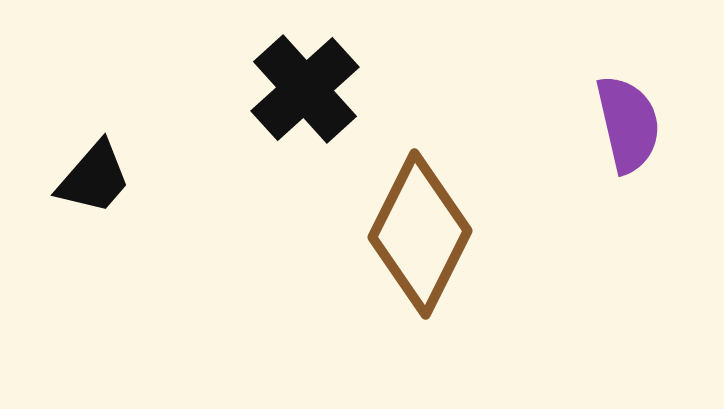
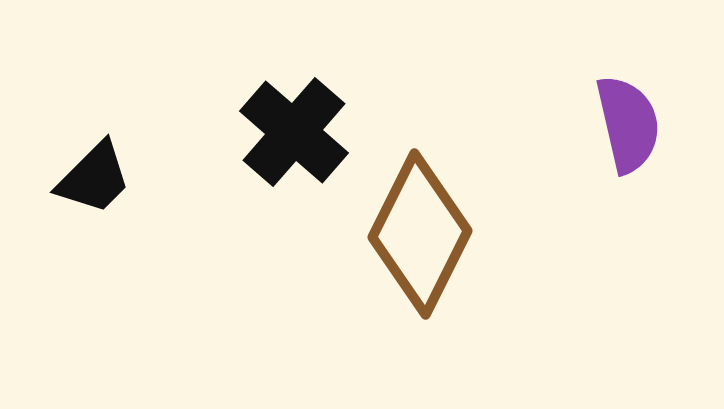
black cross: moved 11 px left, 43 px down; rotated 7 degrees counterclockwise
black trapezoid: rotated 4 degrees clockwise
